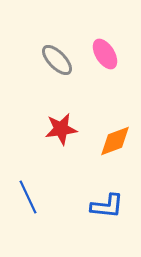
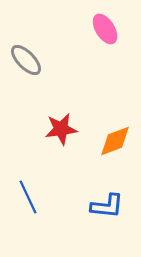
pink ellipse: moved 25 px up
gray ellipse: moved 31 px left
